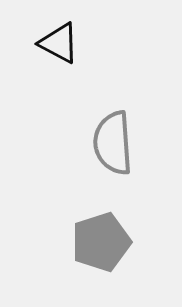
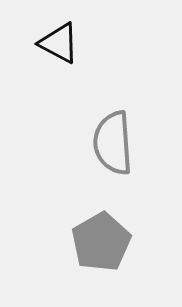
gray pentagon: rotated 12 degrees counterclockwise
